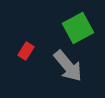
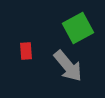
red rectangle: rotated 36 degrees counterclockwise
